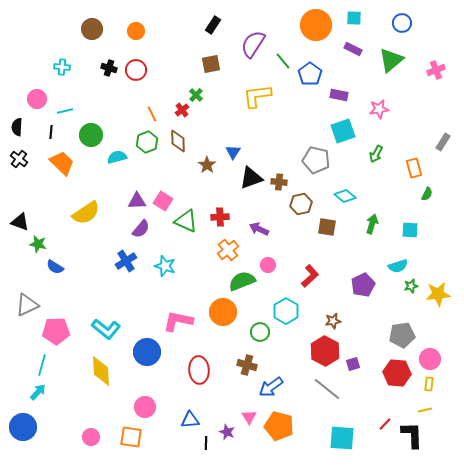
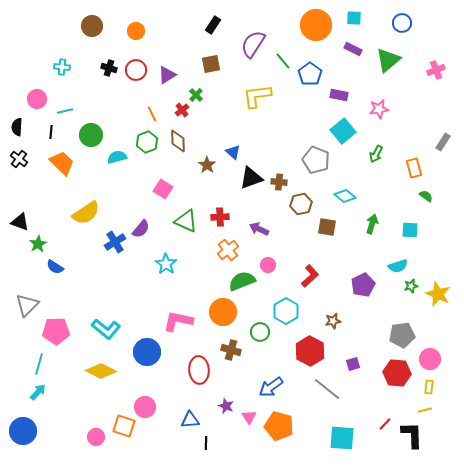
brown circle at (92, 29): moved 3 px up
green triangle at (391, 60): moved 3 px left
cyan square at (343, 131): rotated 20 degrees counterclockwise
blue triangle at (233, 152): rotated 21 degrees counterclockwise
gray pentagon at (316, 160): rotated 8 degrees clockwise
green semicircle at (427, 194): moved 1 px left, 2 px down; rotated 80 degrees counterclockwise
purple triangle at (137, 201): moved 30 px right, 126 px up; rotated 30 degrees counterclockwise
pink square at (163, 201): moved 12 px up
green star at (38, 244): rotated 30 degrees clockwise
blue cross at (126, 261): moved 11 px left, 19 px up
cyan star at (165, 266): moved 1 px right, 2 px up; rotated 15 degrees clockwise
yellow star at (438, 294): rotated 30 degrees clockwise
gray triangle at (27, 305): rotated 20 degrees counterclockwise
red hexagon at (325, 351): moved 15 px left
cyan line at (42, 365): moved 3 px left, 1 px up
brown cross at (247, 365): moved 16 px left, 15 px up
yellow diamond at (101, 371): rotated 60 degrees counterclockwise
yellow rectangle at (429, 384): moved 3 px down
blue circle at (23, 427): moved 4 px down
purple star at (227, 432): moved 1 px left, 26 px up
pink circle at (91, 437): moved 5 px right
orange square at (131, 437): moved 7 px left, 11 px up; rotated 10 degrees clockwise
